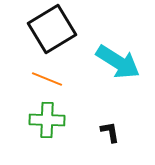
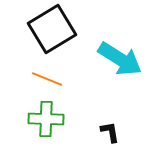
cyan arrow: moved 2 px right, 3 px up
green cross: moved 1 px left, 1 px up
